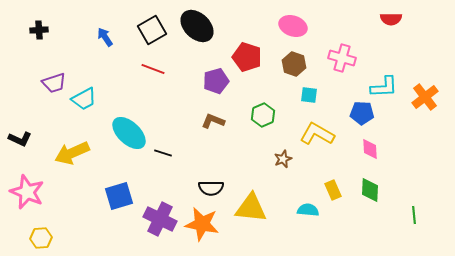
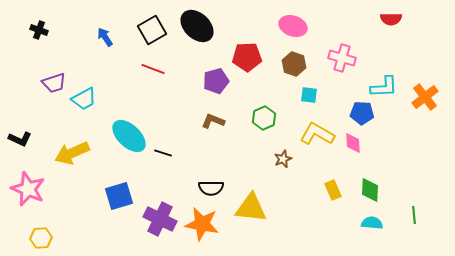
black cross: rotated 24 degrees clockwise
red pentagon: rotated 20 degrees counterclockwise
green hexagon: moved 1 px right, 3 px down
cyan ellipse: moved 3 px down
pink diamond: moved 17 px left, 6 px up
pink star: moved 1 px right, 3 px up
cyan semicircle: moved 64 px right, 13 px down
